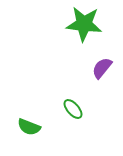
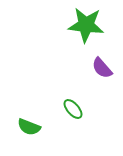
green star: moved 2 px right, 1 px down
purple semicircle: rotated 80 degrees counterclockwise
